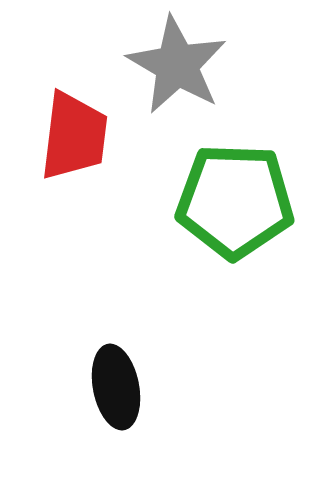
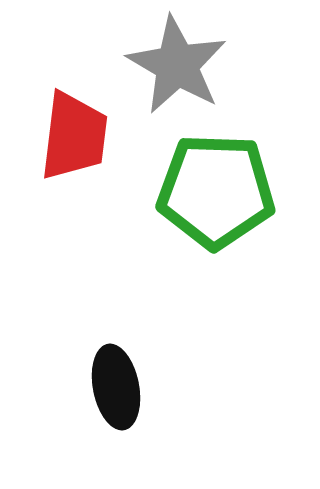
green pentagon: moved 19 px left, 10 px up
